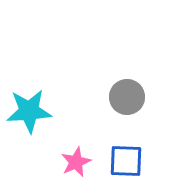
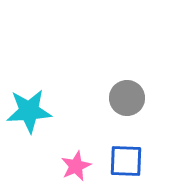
gray circle: moved 1 px down
pink star: moved 4 px down
